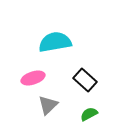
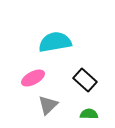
pink ellipse: rotated 10 degrees counterclockwise
green semicircle: rotated 30 degrees clockwise
